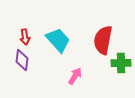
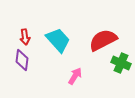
red semicircle: rotated 52 degrees clockwise
green cross: rotated 24 degrees clockwise
